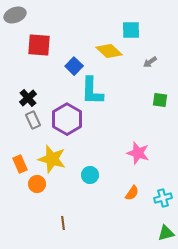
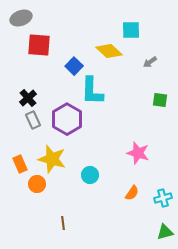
gray ellipse: moved 6 px right, 3 px down
green triangle: moved 1 px left, 1 px up
